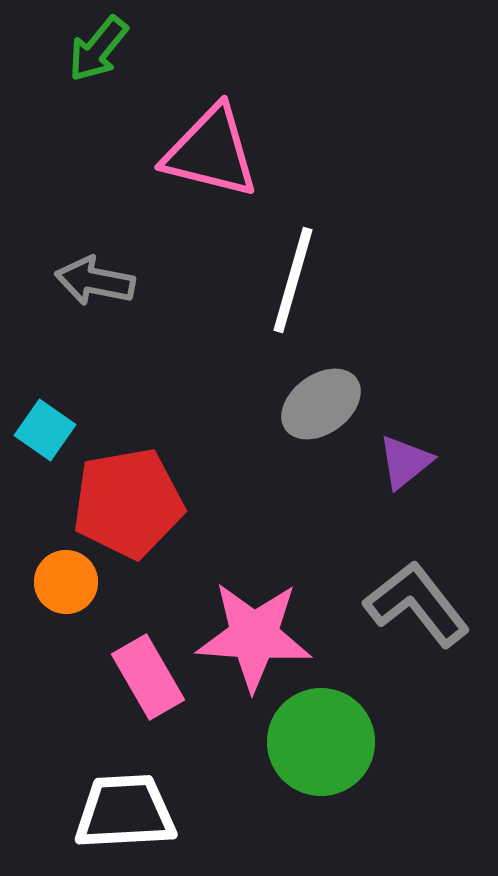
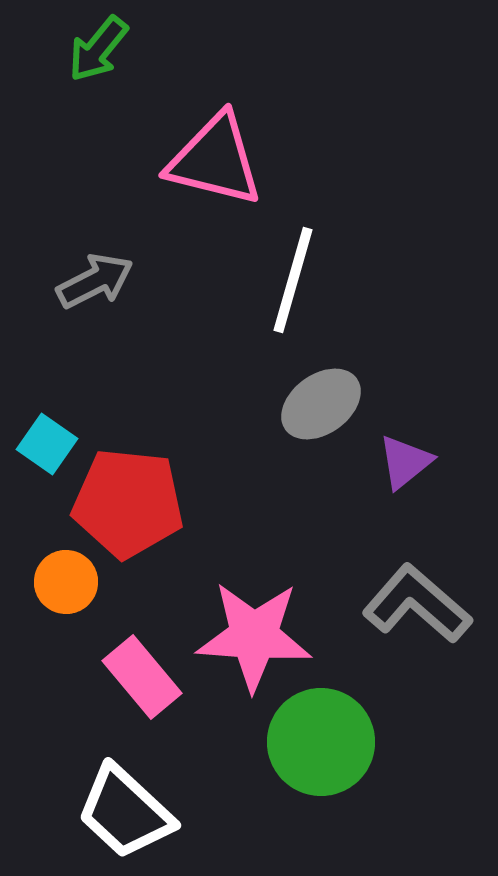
pink triangle: moved 4 px right, 8 px down
gray arrow: rotated 142 degrees clockwise
cyan square: moved 2 px right, 14 px down
red pentagon: rotated 16 degrees clockwise
gray L-shape: rotated 11 degrees counterclockwise
pink rectangle: moved 6 px left; rotated 10 degrees counterclockwise
white trapezoid: rotated 134 degrees counterclockwise
